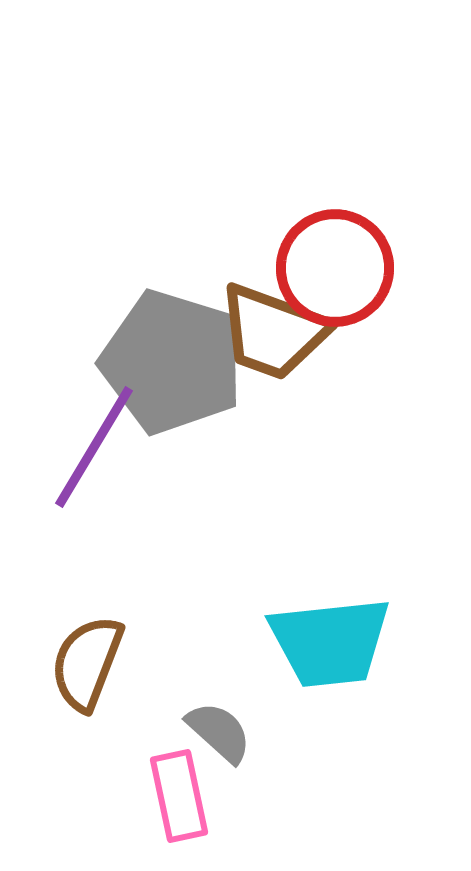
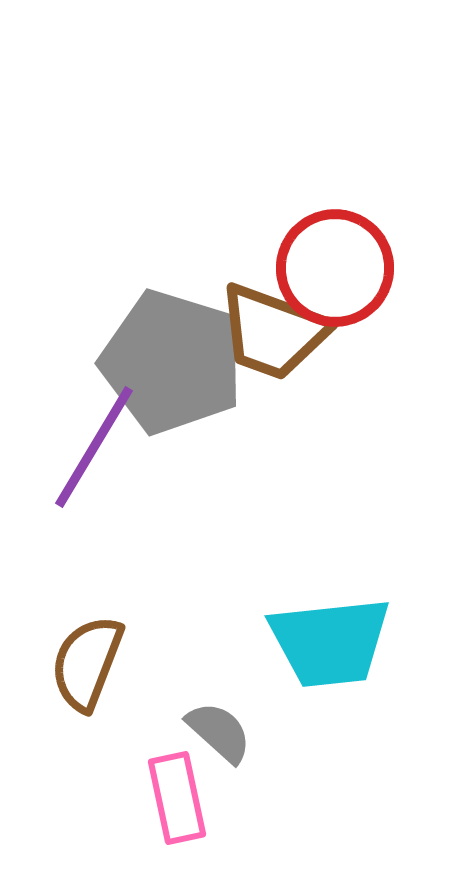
pink rectangle: moved 2 px left, 2 px down
